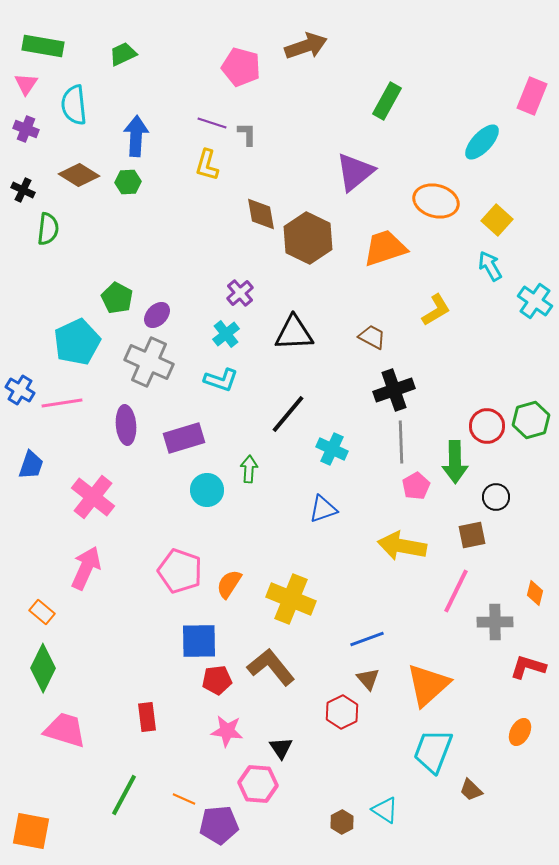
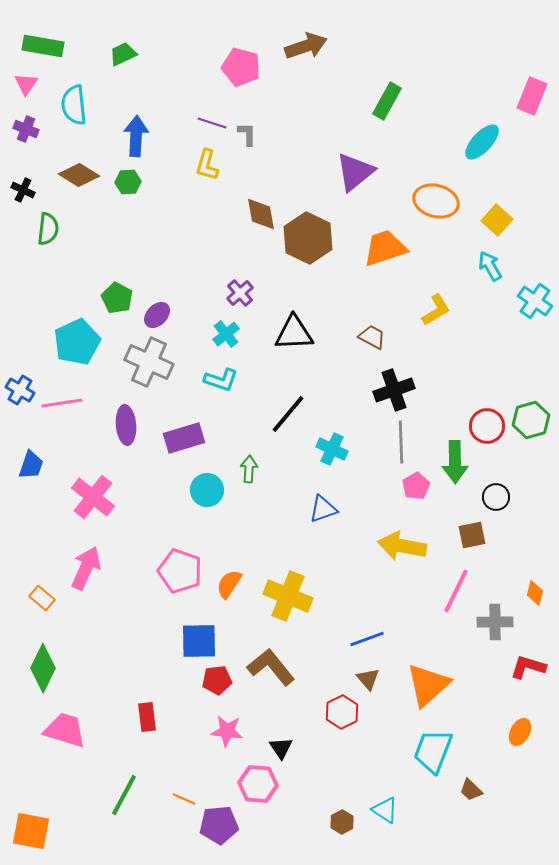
yellow cross at (291, 599): moved 3 px left, 3 px up
orange rectangle at (42, 612): moved 14 px up
